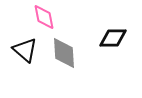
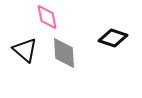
pink diamond: moved 3 px right
black diamond: rotated 20 degrees clockwise
